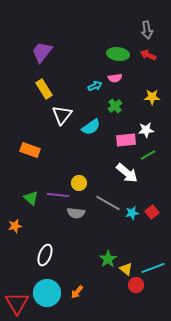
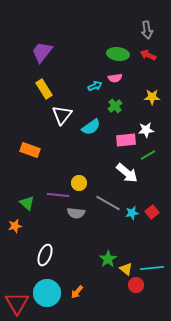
green triangle: moved 4 px left, 5 px down
cyan line: moved 1 px left; rotated 15 degrees clockwise
